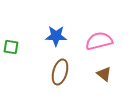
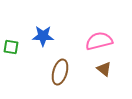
blue star: moved 13 px left
brown triangle: moved 5 px up
